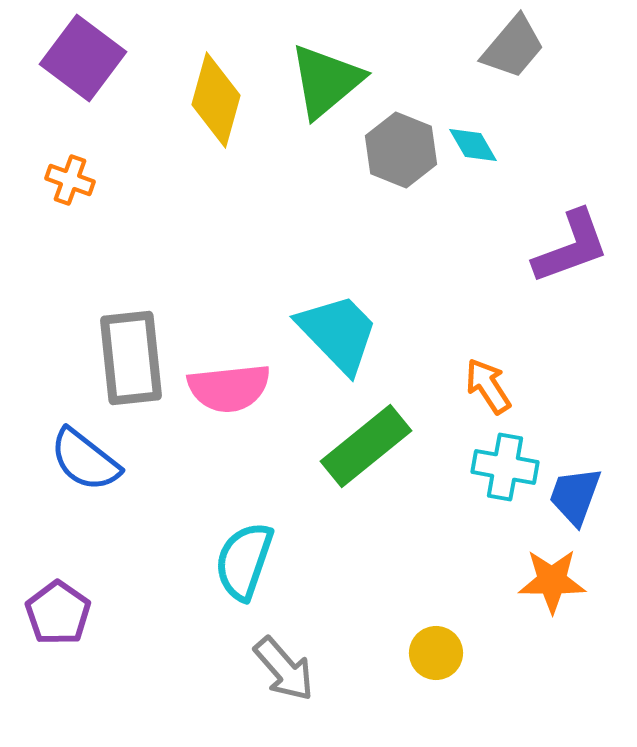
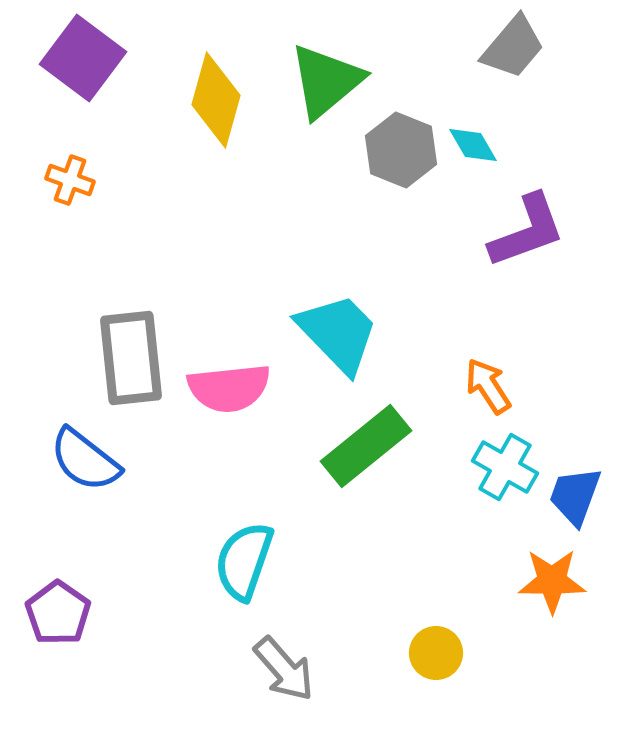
purple L-shape: moved 44 px left, 16 px up
cyan cross: rotated 20 degrees clockwise
